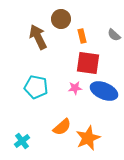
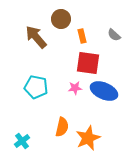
brown arrow: moved 2 px left; rotated 15 degrees counterclockwise
orange semicircle: rotated 36 degrees counterclockwise
